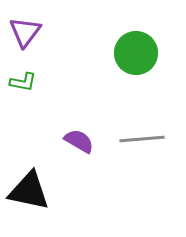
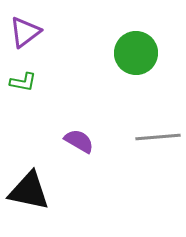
purple triangle: rotated 16 degrees clockwise
gray line: moved 16 px right, 2 px up
